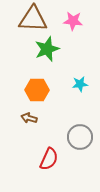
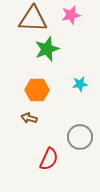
pink star: moved 2 px left, 6 px up; rotated 18 degrees counterclockwise
